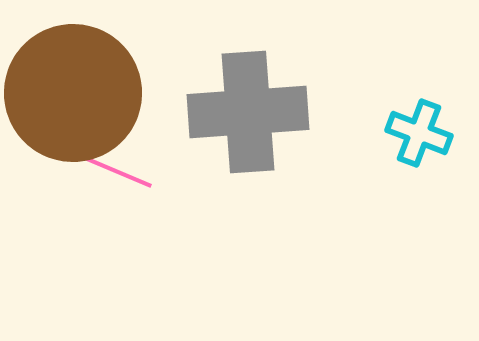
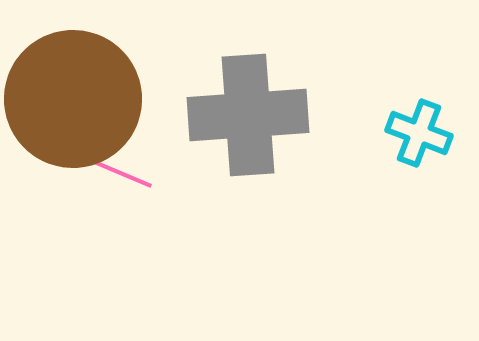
brown circle: moved 6 px down
gray cross: moved 3 px down
